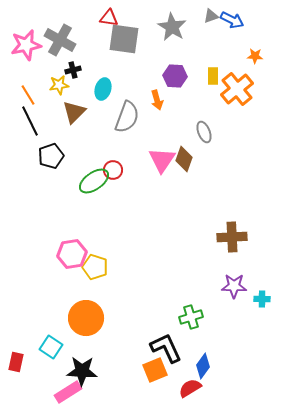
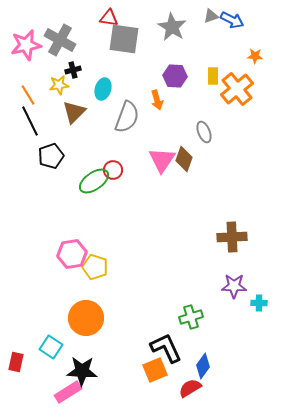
cyan cross: moved 3 px left, 4 px down
